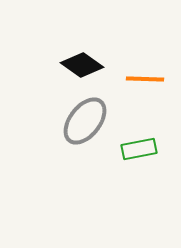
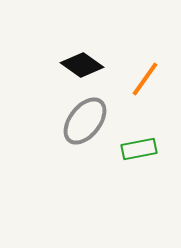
orange line: rotated 57 degrees counterclockwise
